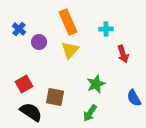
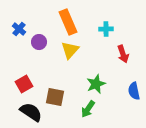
blue semicircle: moved 7 px up; rotated 18 degrees clockwise
green arrow: moved 2 px left, 4 px up
